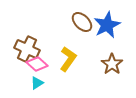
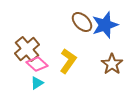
blue star: moved 2 px left; rotated 8 degrees clockwise
brown cross: rotated 25 degrees clockwise
yellow L-shape: moved 2 px down
